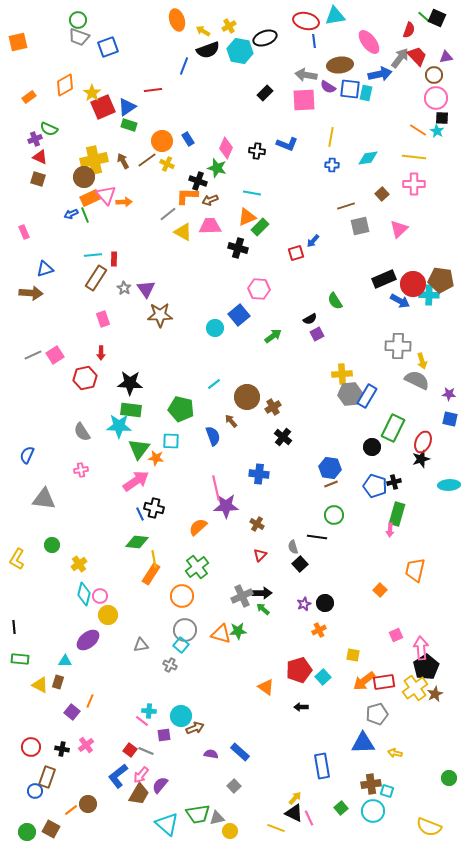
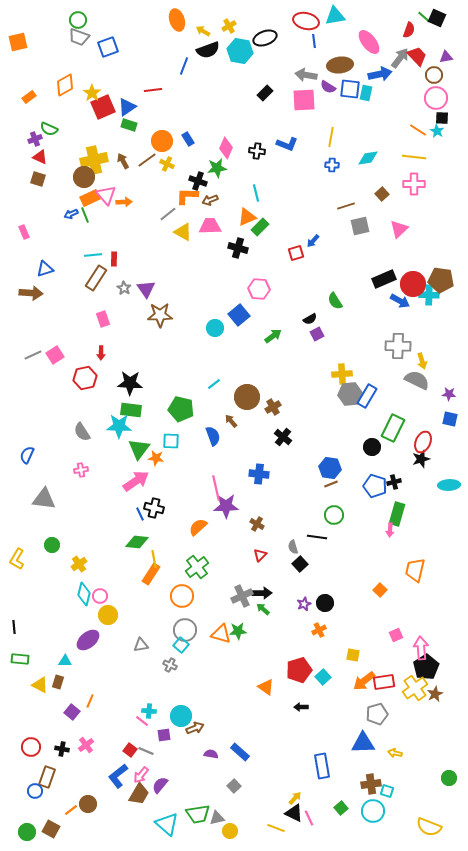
green star at (217, 168): rotated 24 degrees counterclockwise
cyan line at (252, 193): moved 4 px right; rotated 66 degrees clockwise
